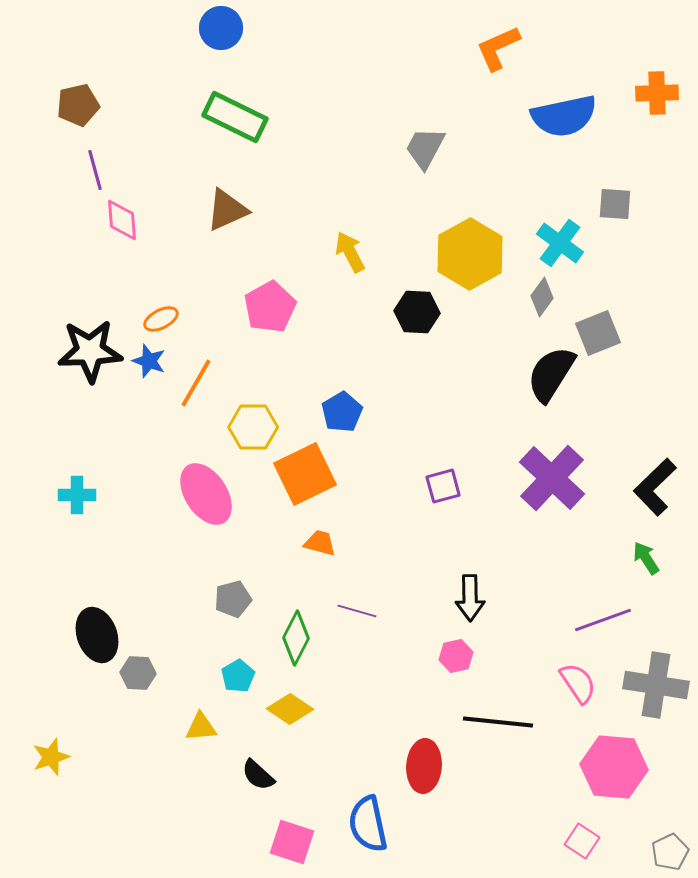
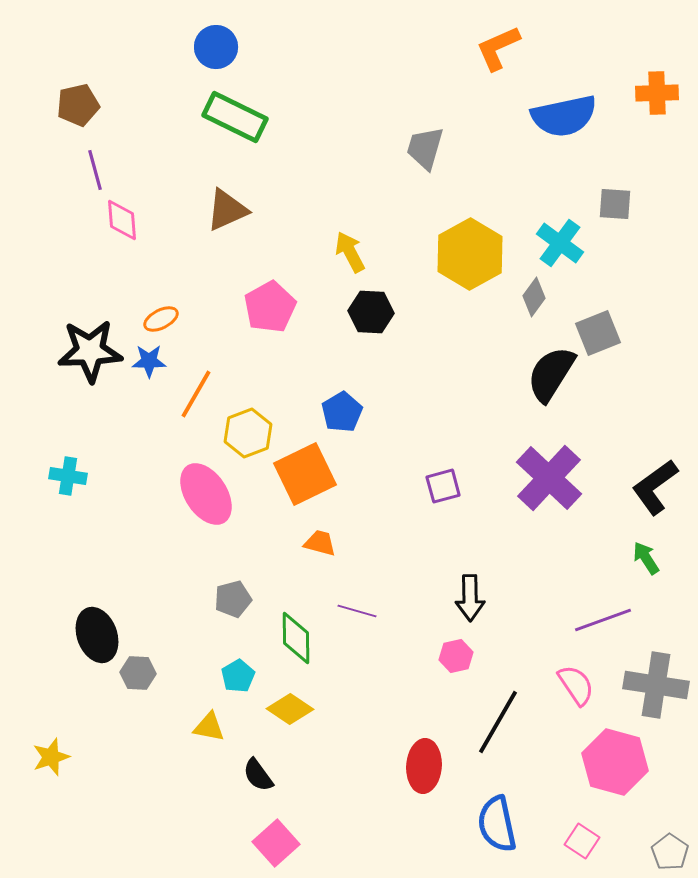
blue circle at (221, 28): moved 5 px left, 19 px down
gray trapezoid at (425, 148): rotated 12 degrees counterclockwise
gray diamond at (542, 297): moved 8 px left
black hexagon at (417, 312): moved 46 px left
blue star at (149, 361): rotated 20 degrees counterclockwise
orange line at (196, 383): moved 11 px down
yellow hexagon at (253, 427): moved 5 px left, 6 px down; rotated 21 degrees counterclockwise
purple cross at (552, 478): moved 3 px left
black L-shape at (655, 487): rotated 8 degrees clockwise
cyan cross at (77, 495): moved 9 px left, 19 px up; rotated 9 degrees clockwise
green diamond at (296, 638): rotated 28 degrees counterclockwise
pink semicircle at (578, 683): moved 2 px left, 2 px down
black line at (498, 722): rotated 66 degrees counterclockwise
yellow triangle at (201, 727): moved 8 px right; rotated 16 degrees clockwise
pink hexagon at (614, 767): moved 1 px right, 5 px up; rotated 10 degrees clockwise
black semicircle at (258, 775): rotated 12 degrees clockwise
blue semicircle at (368, 824): moved 129 px right
pink square at (292, 842): moved 16 px left, 1 px down; rotated 30 degrees clockwise
gray pentagon at (670, 852): rotated 12 degrees counterclockwise
